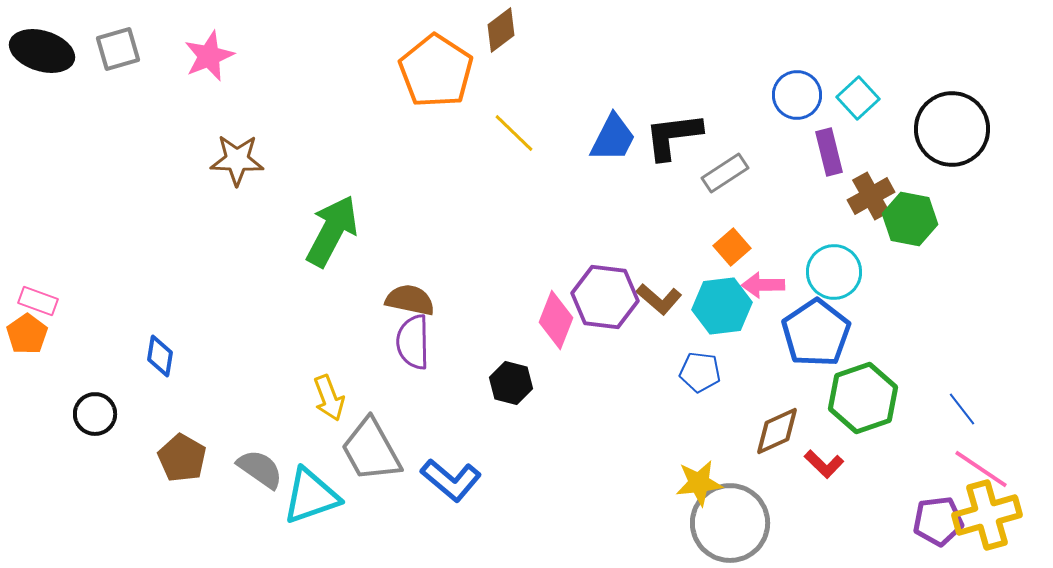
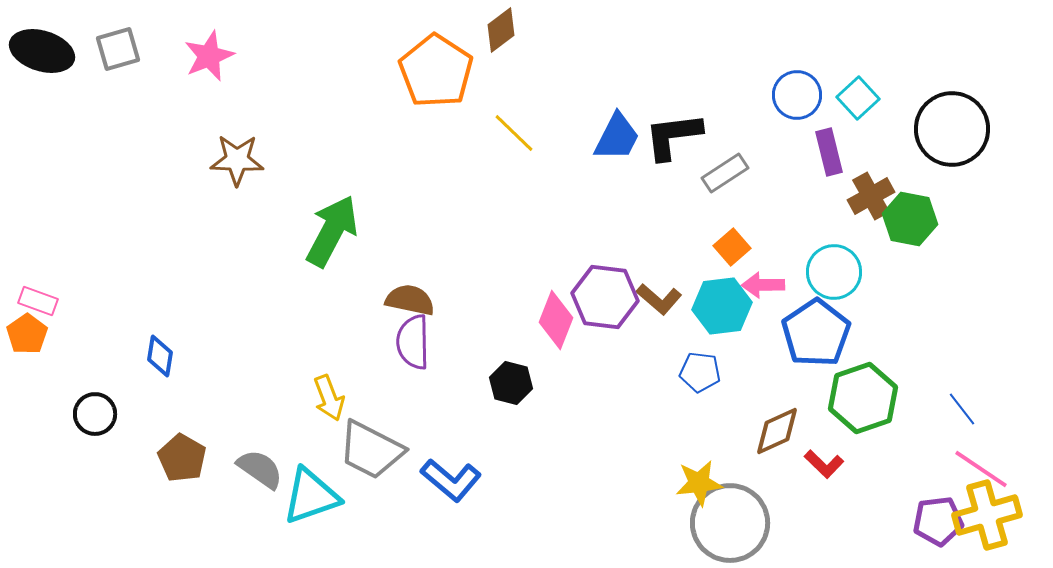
blue trapezoid at (613, 138): moved 4 px right, 1 px up
gray trapezoid at (371, 450): rotated 34 degrees counterclockwise
